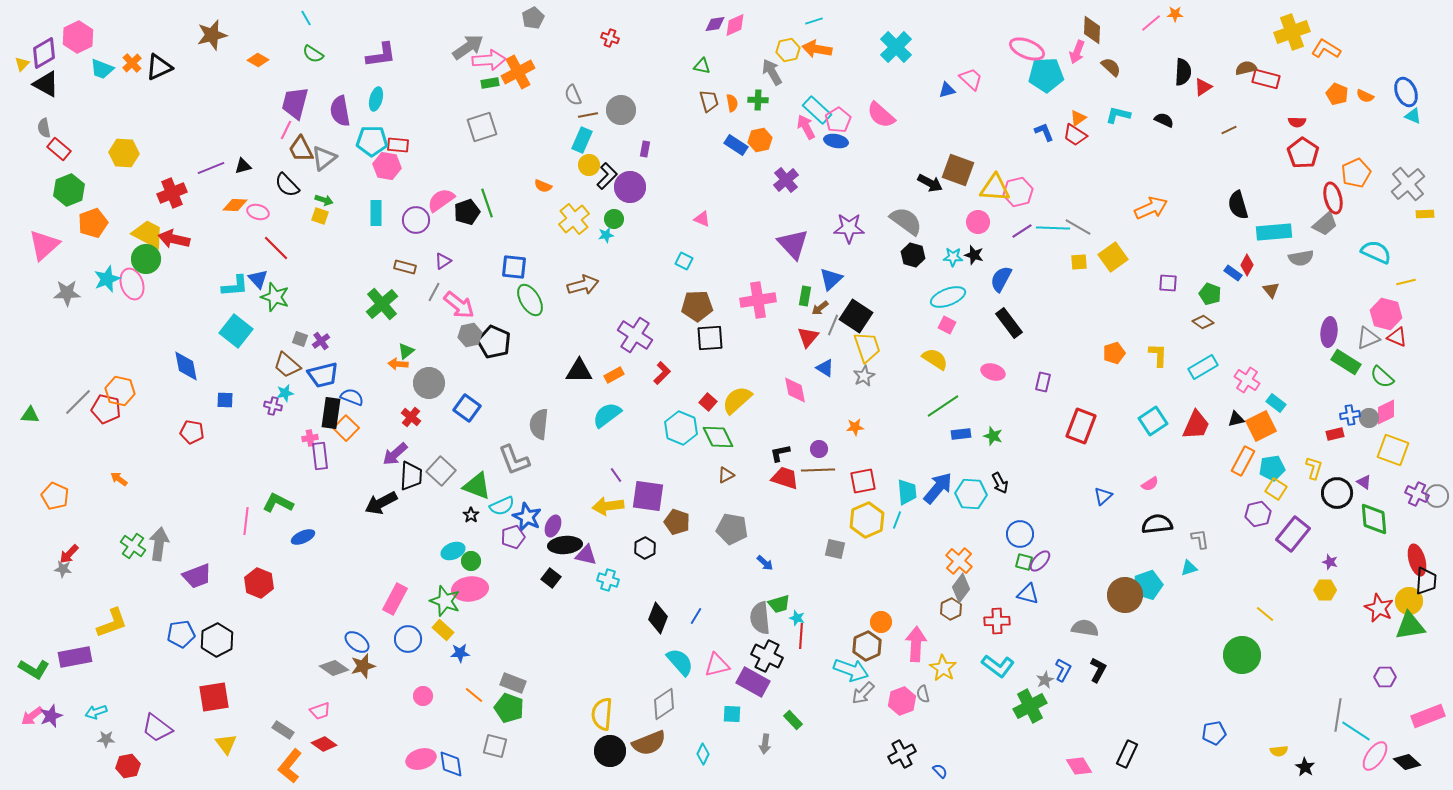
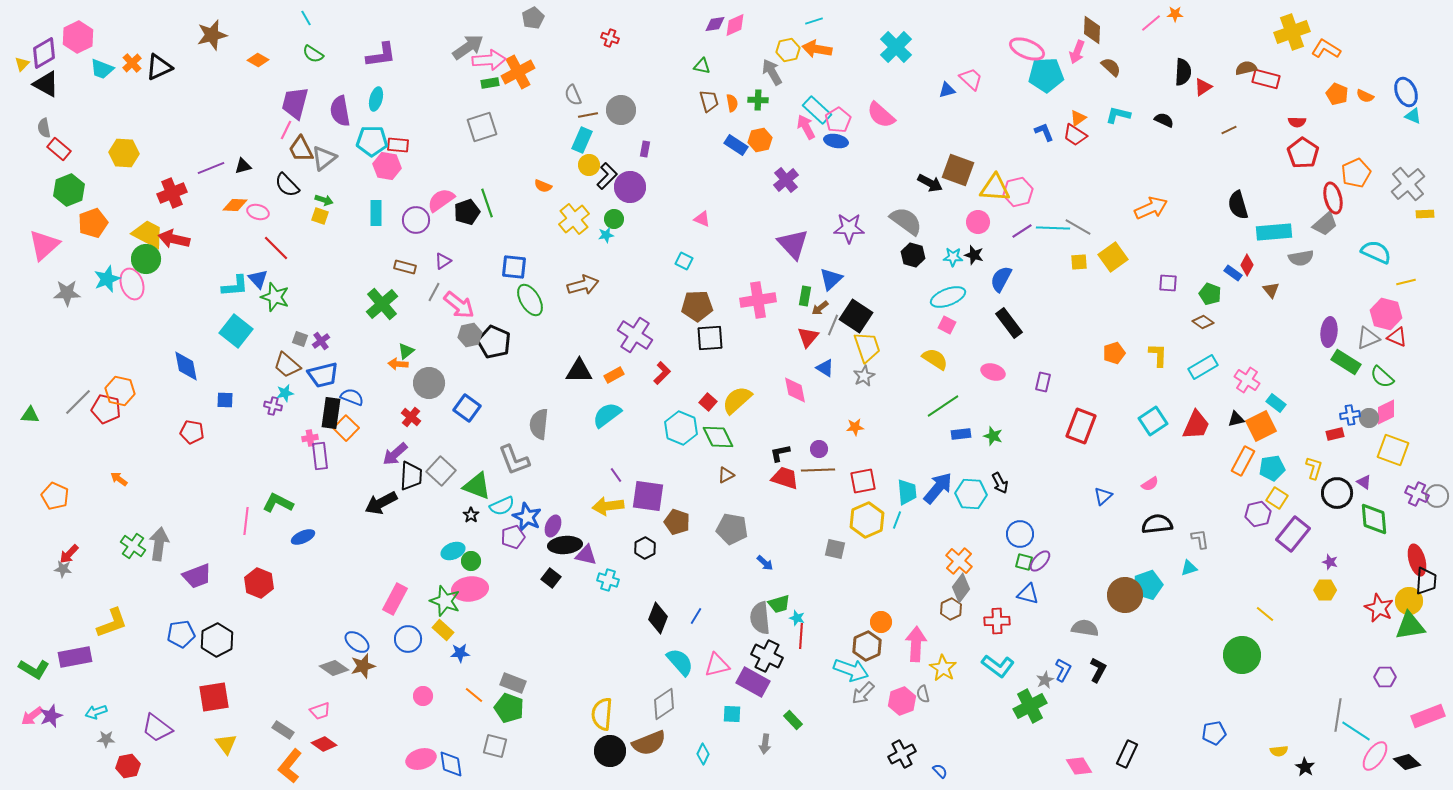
yellow square at (1276, 489): moved 1 px right, 9 px down
